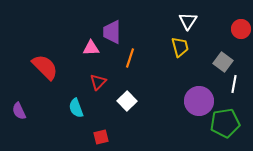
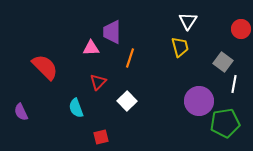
purple semicircle: moved 2 px right, 1 px down
